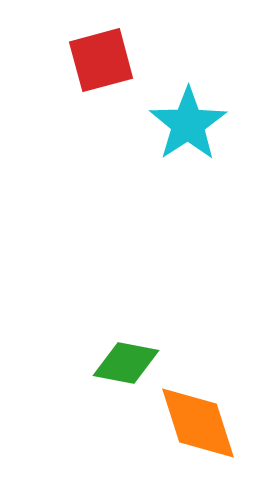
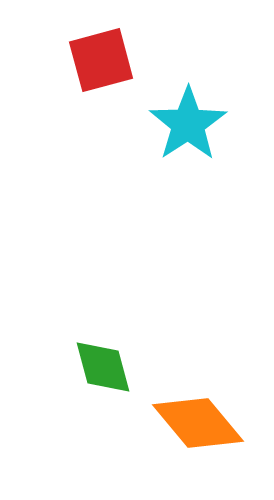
green diamond: moved 23 px left, 4 px down; rotated 64 degrees clockwise
orange diamond: rotated 22 degrees counterclockwise
